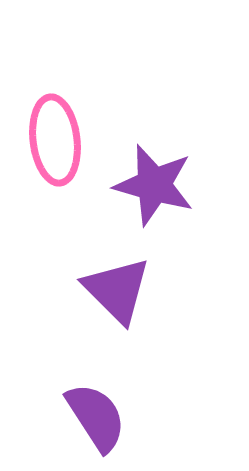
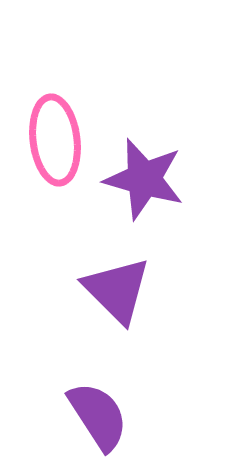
purple star: moved 10 px left, 6 px up
purple semicircle: moved 2 px right, 1 px up
